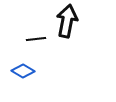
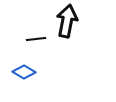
blue diamond: moved 1 px right, 1 px down
